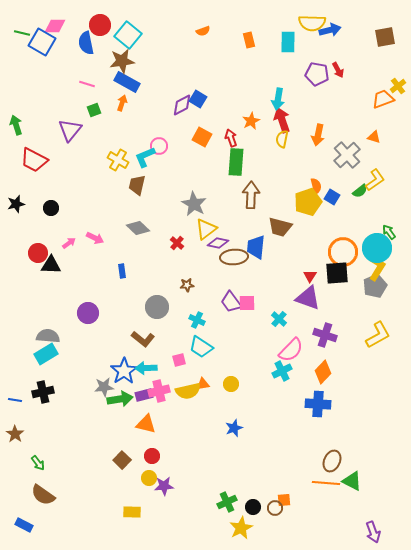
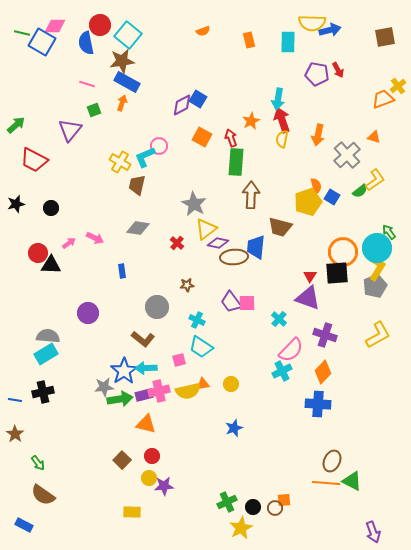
green arrow at (16, 125): rotated 66 degrees clockwise
yellow cross at (118, 160): moved 2 px right, 2 px down
gray diamond at (138, 228): rotated 35 degrees counterclockwise
